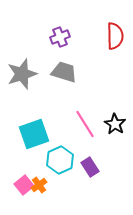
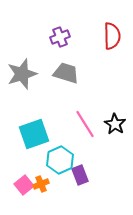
red semicircle: moved 3 px left
gray trapezoid: moved 2 px right, 1 px down
purple rectangle: moved 10 px left, 8 px down; rotated 12 degrees clockwise
orange cross: moved 2 px right, 1 px up; rotated 14 degrees clockwise
